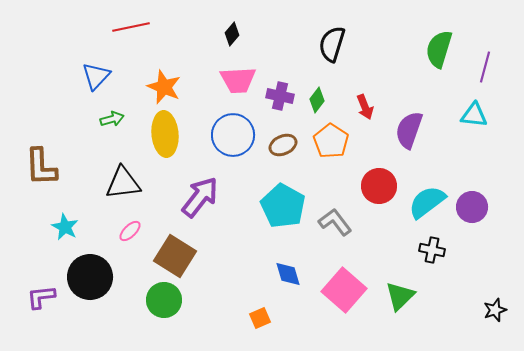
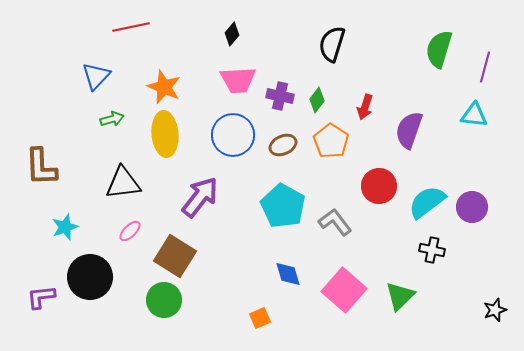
red arrow: rotated 40 degrees clockwise
cyan star: rotated 24 degrees clockwise
